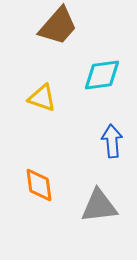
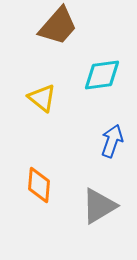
yellow triangle: rotated 20 degrees clockwise
blue arrow: rotated 24 degrees clockwise
orange diamond: rotated 12 degrees clockwise
gray triangle: rotated 24 degrees counterclockwise
